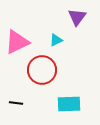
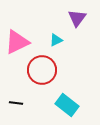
purple triangle: moved 1 px down
cyan rectangle: moved 2 px left, 1 px down; rotated 40 degrees clockwise
